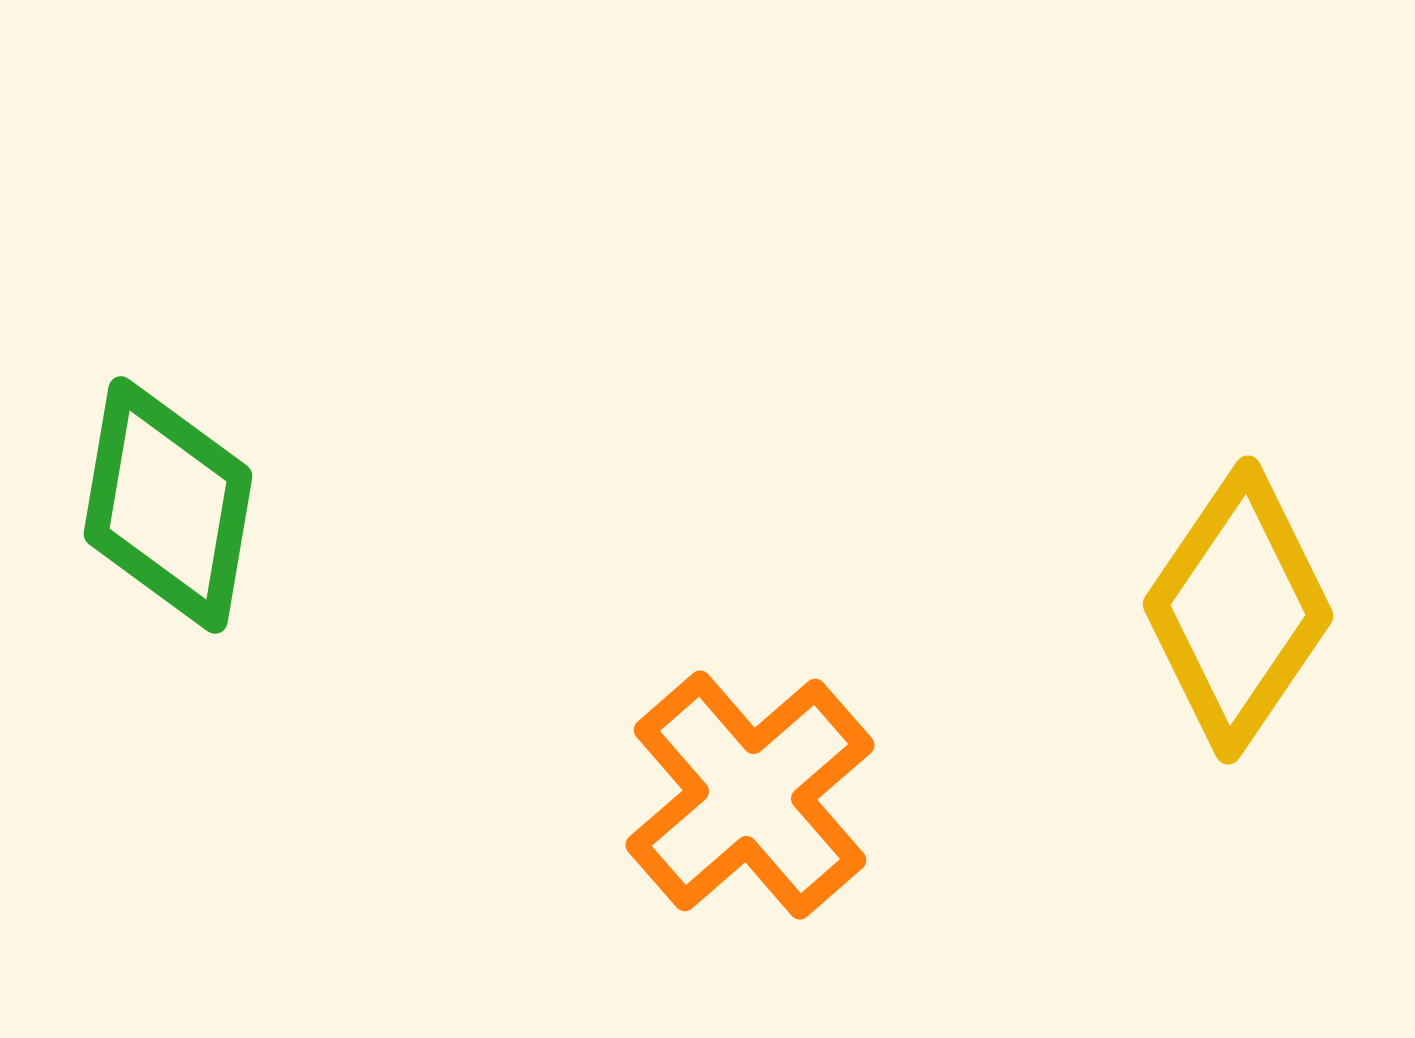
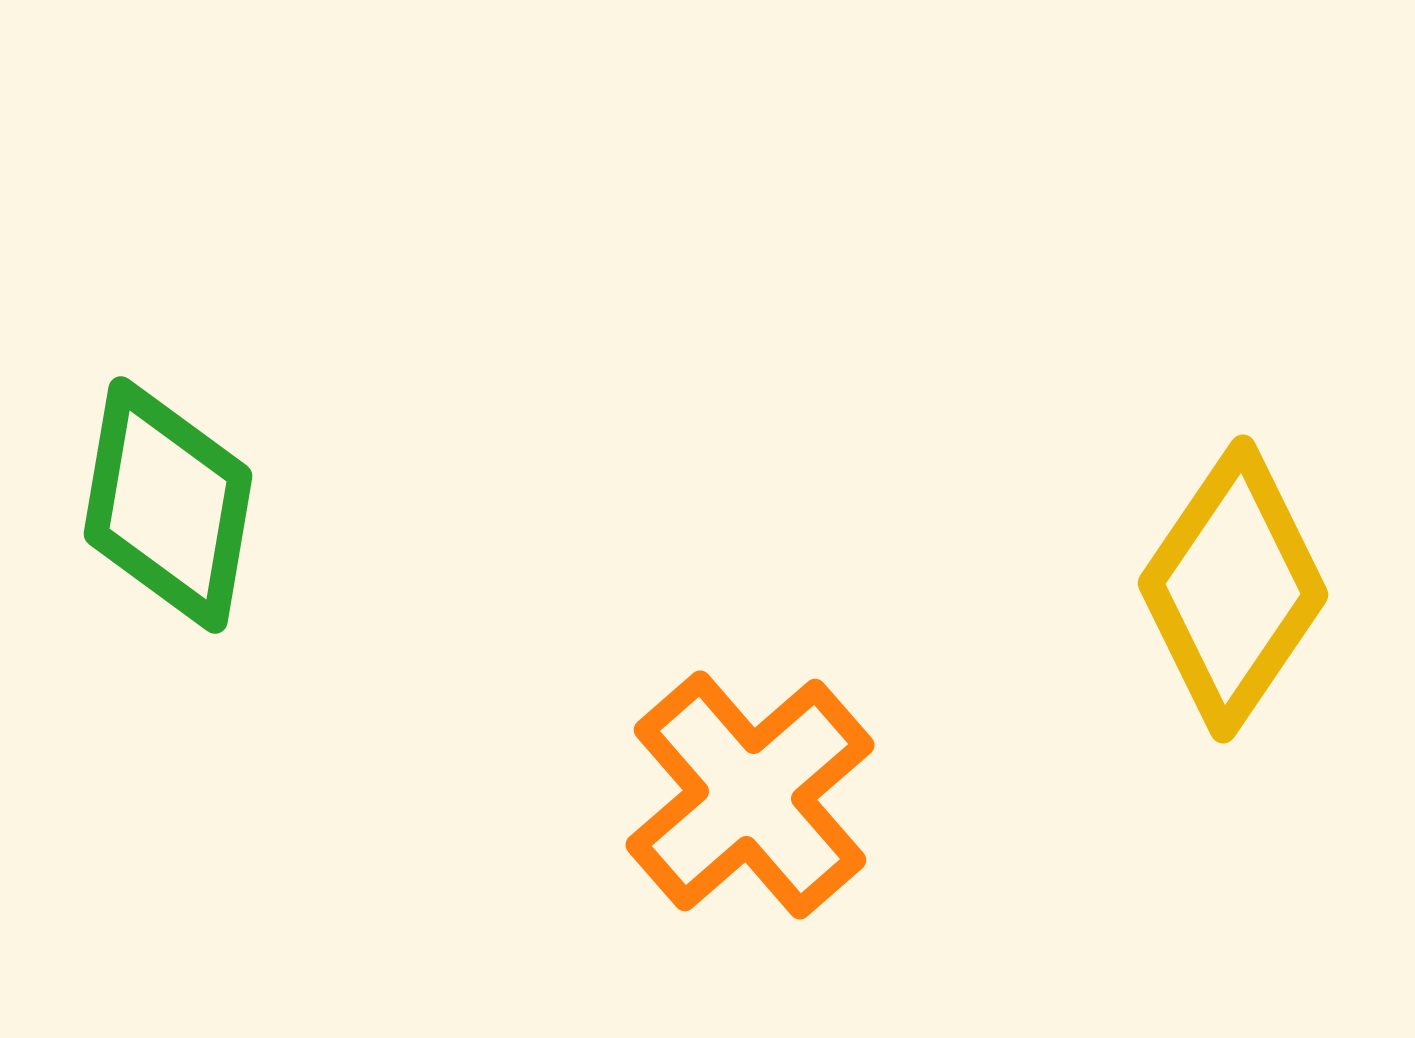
yellow diamond: moved 5 px left, 21 px up
